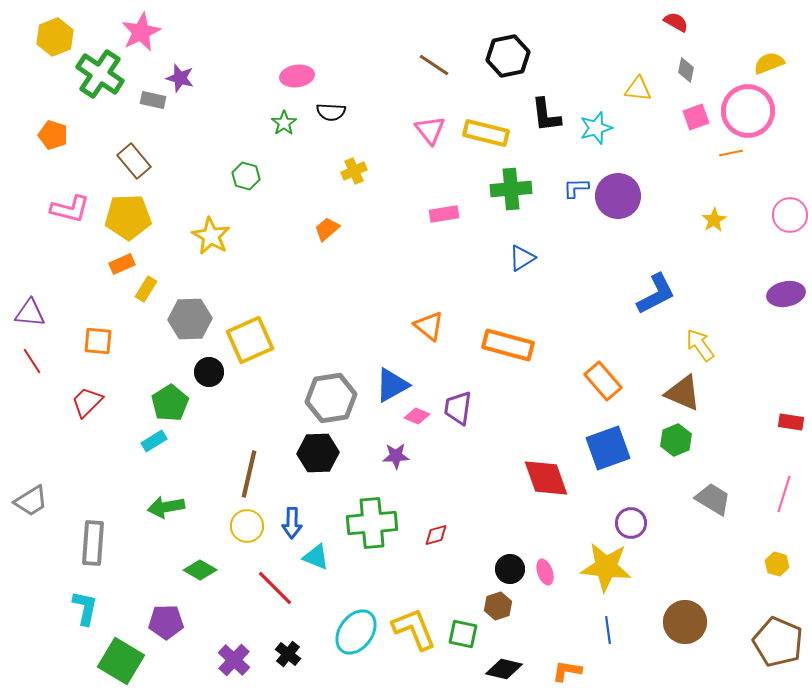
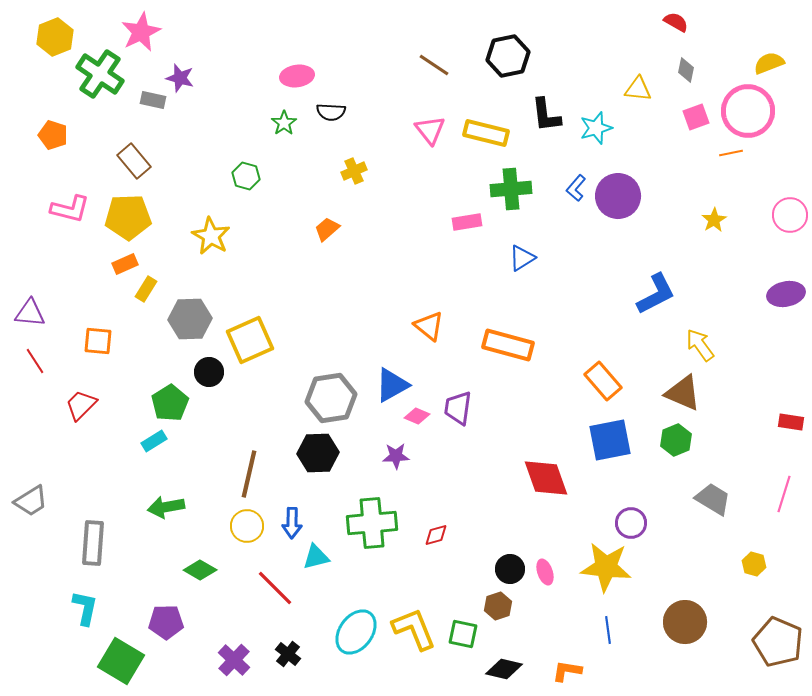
blue L-shape at (576, 188): rotated 48 degrees counterclockwise
pink rectangle at (444, 214): moved 23 px right, 8 px down
orange rectangle at (122, 264): moved 3 px right
red line at (32, 361): moved 3 px right
red trapezoid at (87, 402): moved 6 px left, 3 px down
blue square at (608, 448): moved 2 px right, 8 px up; rotated 9 degrees clockwise
cyan triangle at (316, 557): rotated 36 degrees counterclockwise
yellow hexagon at (777, 564): moved 23 px left
